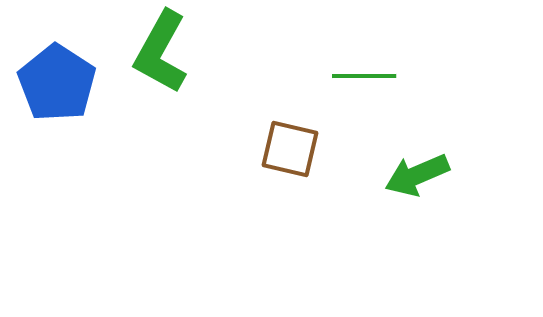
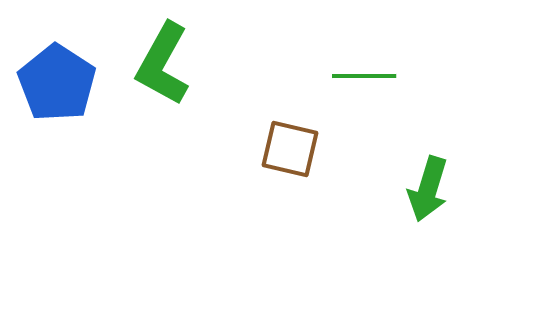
green L-shape: moved 2 px right, 12 px down
green arrow: moved 11 px right, 14 px down; rotated 50 degrees counterclockwise
